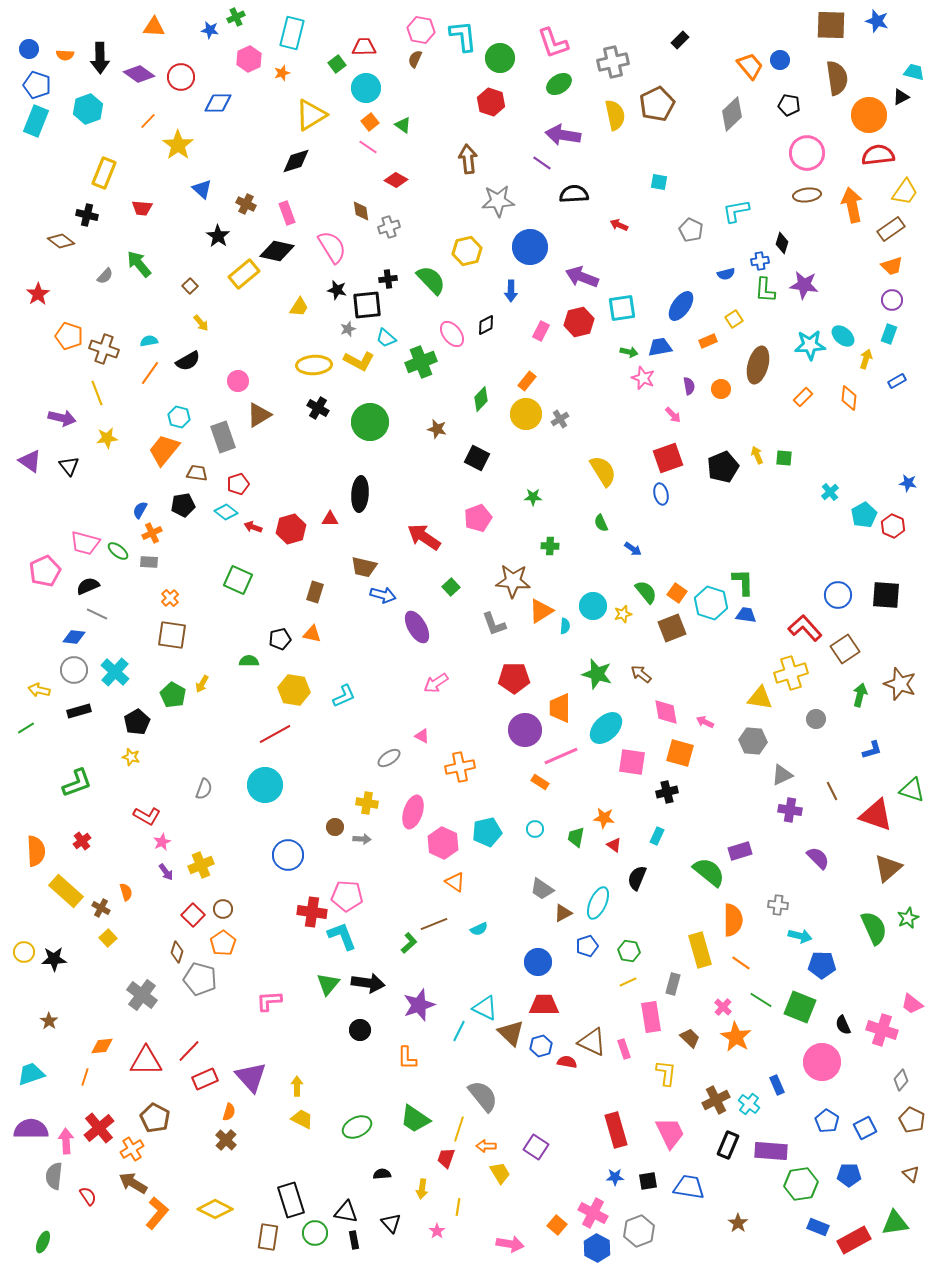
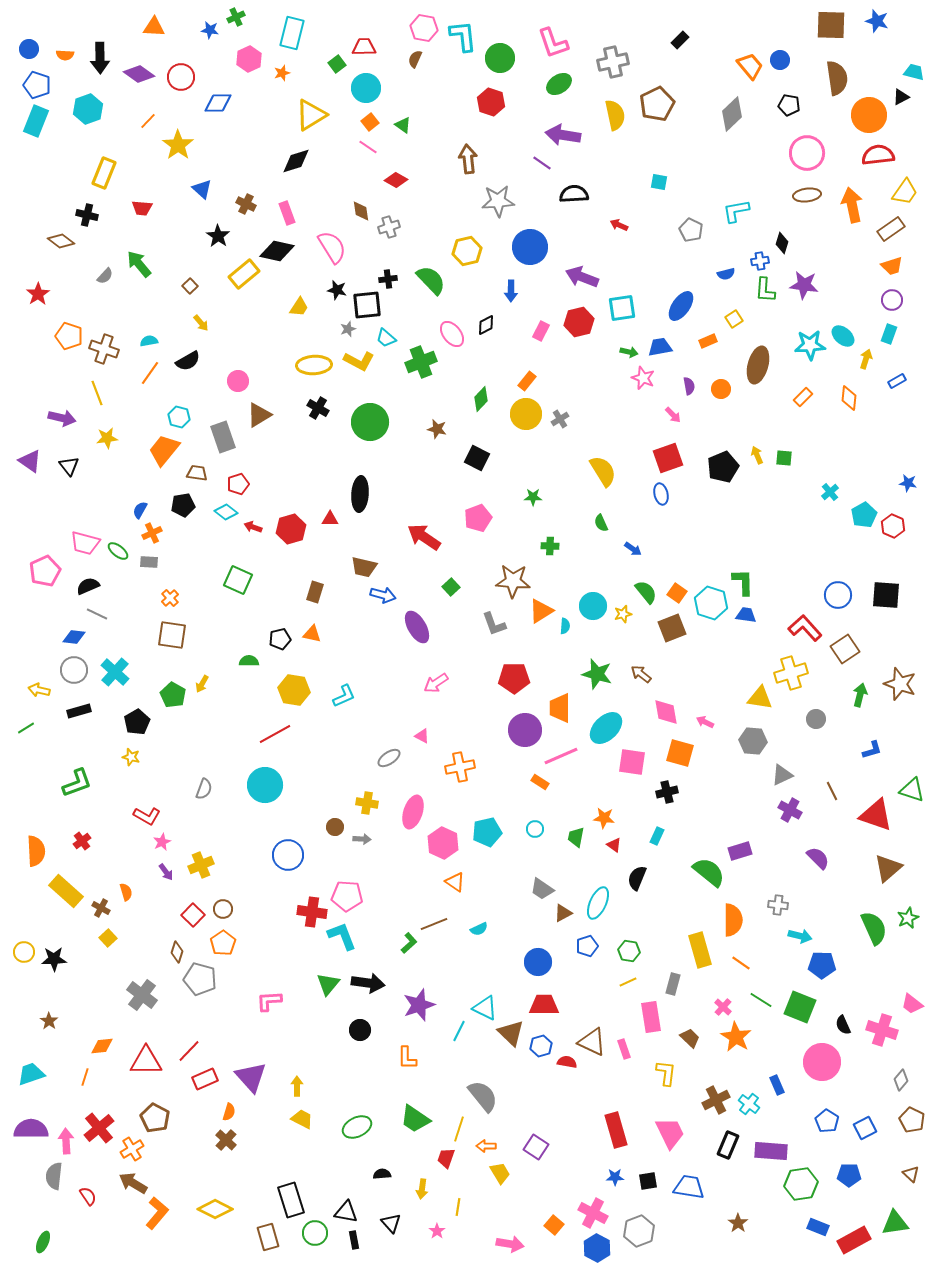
pink hexagon at (421, 30): moved 3 px right, 2 px up
purple cross at (790, 810): rotated 20 degrees clockwise
orange square at (557, 1225): moved 3 px left
brown rectangle at (268, 1237): rotated 24 degrees counterclockwise
